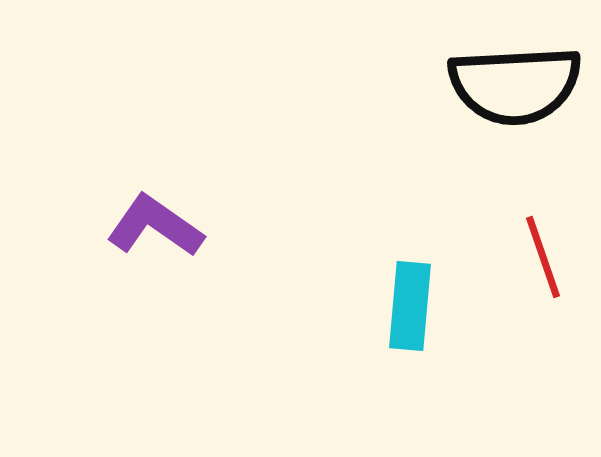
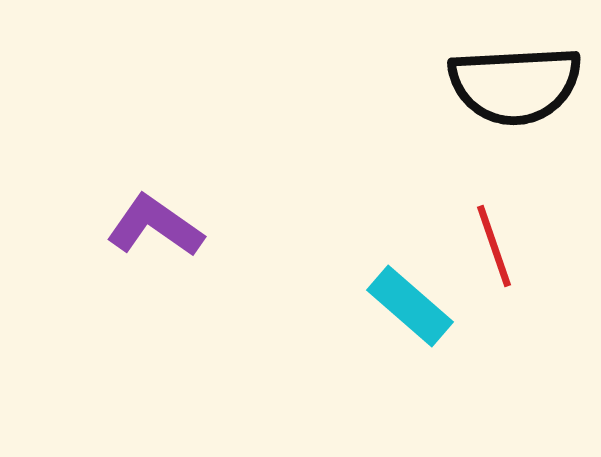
red line: moved 49 px left, 11 px up
cyan rectangle: rotated 54 degrees counterclockwise
